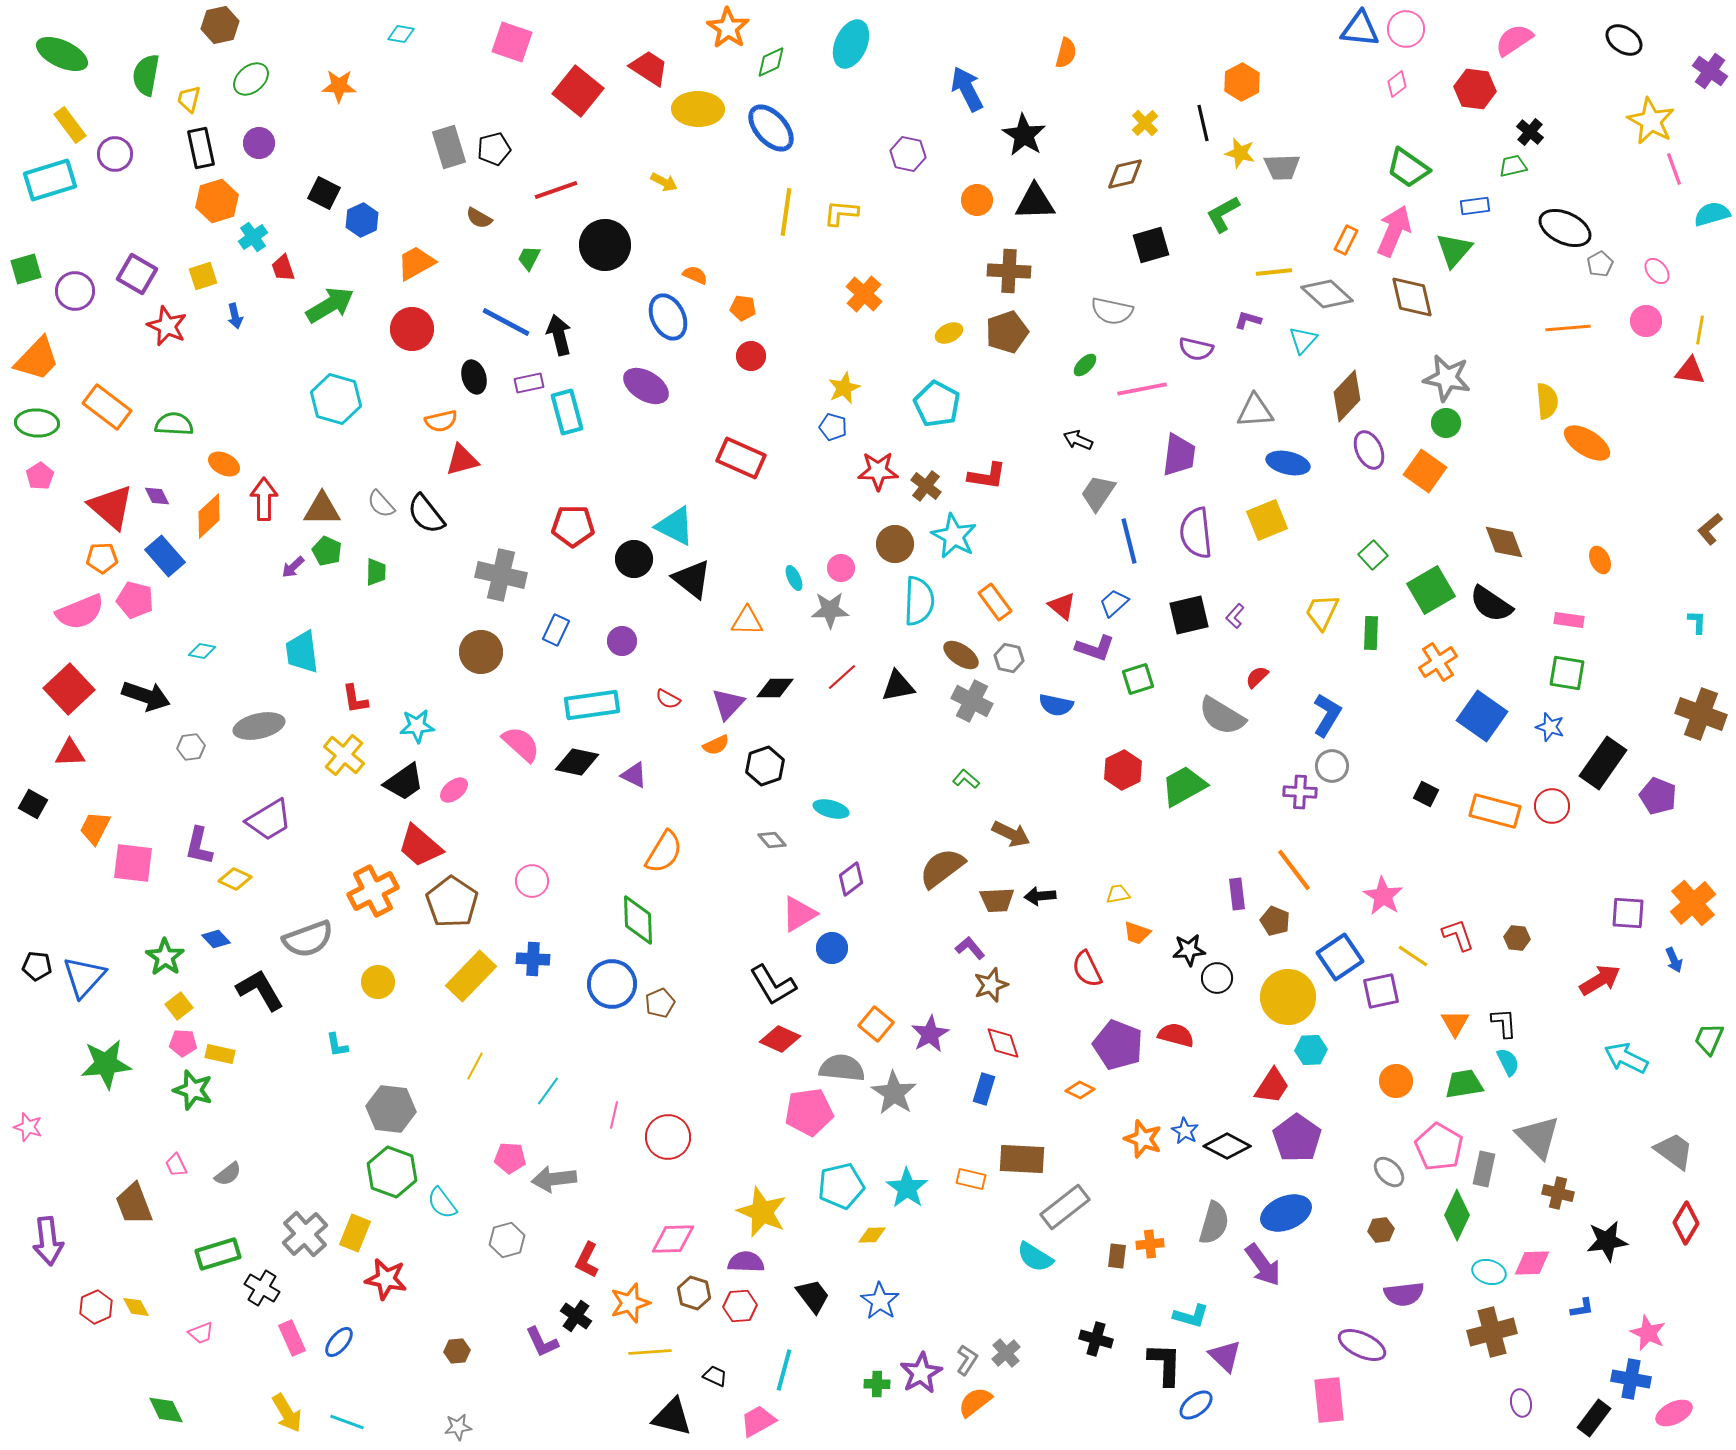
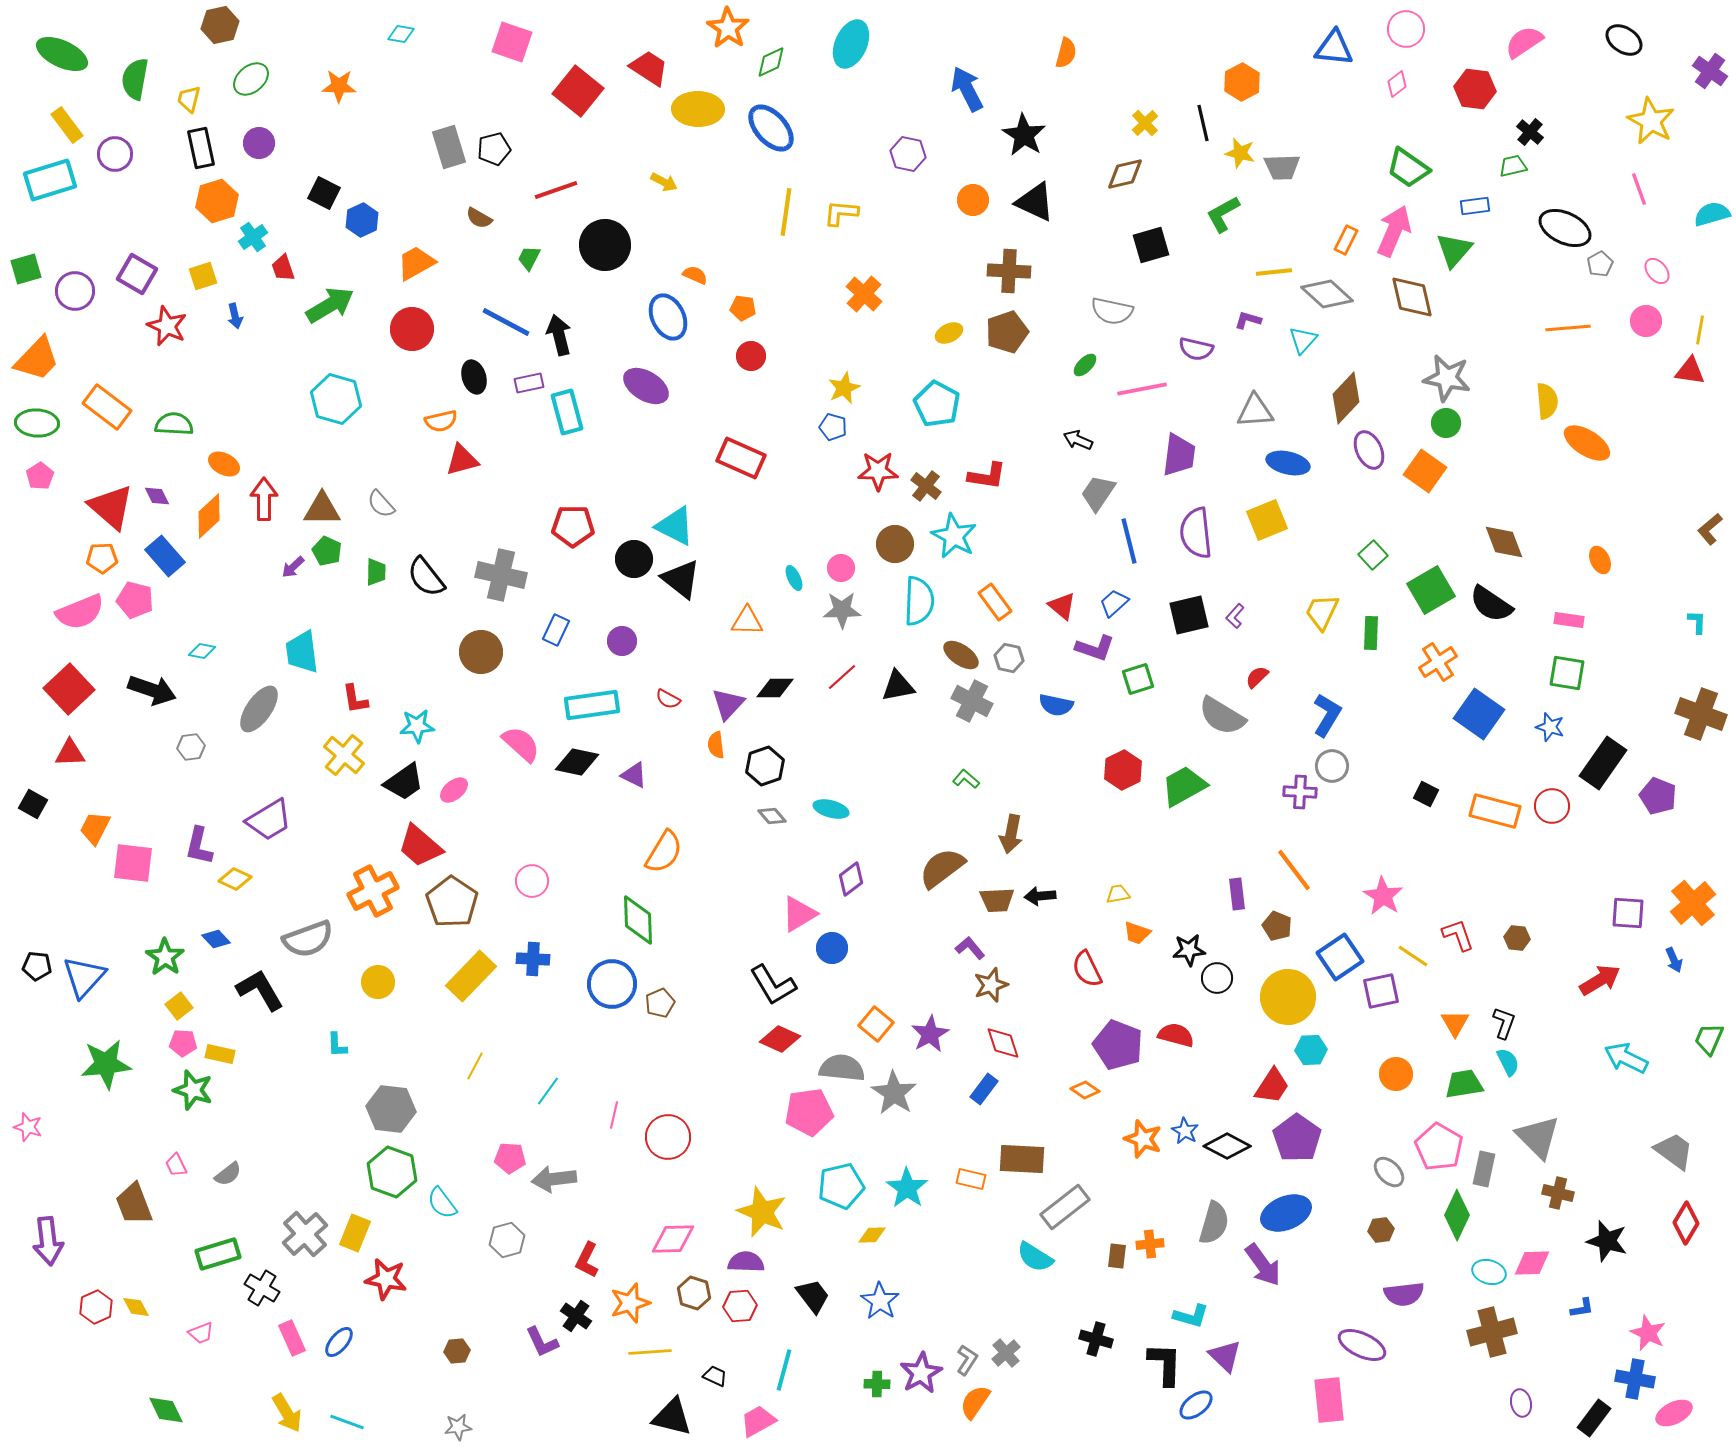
blue triangle at (1360, 29): moved 26 px left, 19 px down
pink semicircle at (1514, 40): moved 10 px right, 2 px down
green semicircle at (146, 75): moved 11 px left, 4 px down
yellow rectangle at (70, 125): moved 3 px left
pink line at (1674, 169): moved 35 px left, 20 px down
orange circle at (977, 200): moved 4 px left
black triangle at (1035, 202): rotated 27 degrees clockwise
brown diamond at (1347, 396): moved 1 px left, 2 px down
black semicircle at (426, 514): moved 63 px down
black triangle at (692, 579): moved 11 px left
gray star at (830, 610): moved 12 px right
black arrow at (146, 696): moved 6 px right, 6 px up
blue square at (1482, 716): moved 3 px left, 2 px up
gray ellipse at (259, 726): moved 17 px up; rotated 42 degrees counterclockwise
orange semicircle at (716, 745): rotated 108 degrees clockwise
brown arrow at (1011, 834): rotated 75 degrees clockwise
gray diamond at (772, 840): moved 24 px up
brown pentagon at (1275, 921): moved 2 px right, 5 px down
black L-shape at (1504, 1023): rotated 24 degrees clockwise
cyan L-shape at (337, 1045): rotated 8 degrees clockwise
orange circle at (1396, 1081): moved 7 px up
blue rectangle at (984, 1089): rotated 20 degrees clockwise
orange diamond at (1080, 1090): moved 5 px right; rotated 8 degrees clockwise
black star at (1607, 1241): rotated 24 degrees clockwise
blue cross at (1631, 1379): moved 4 px right
orange semicircle at (975, 1402): rotated 18 degrees counterclockwise
